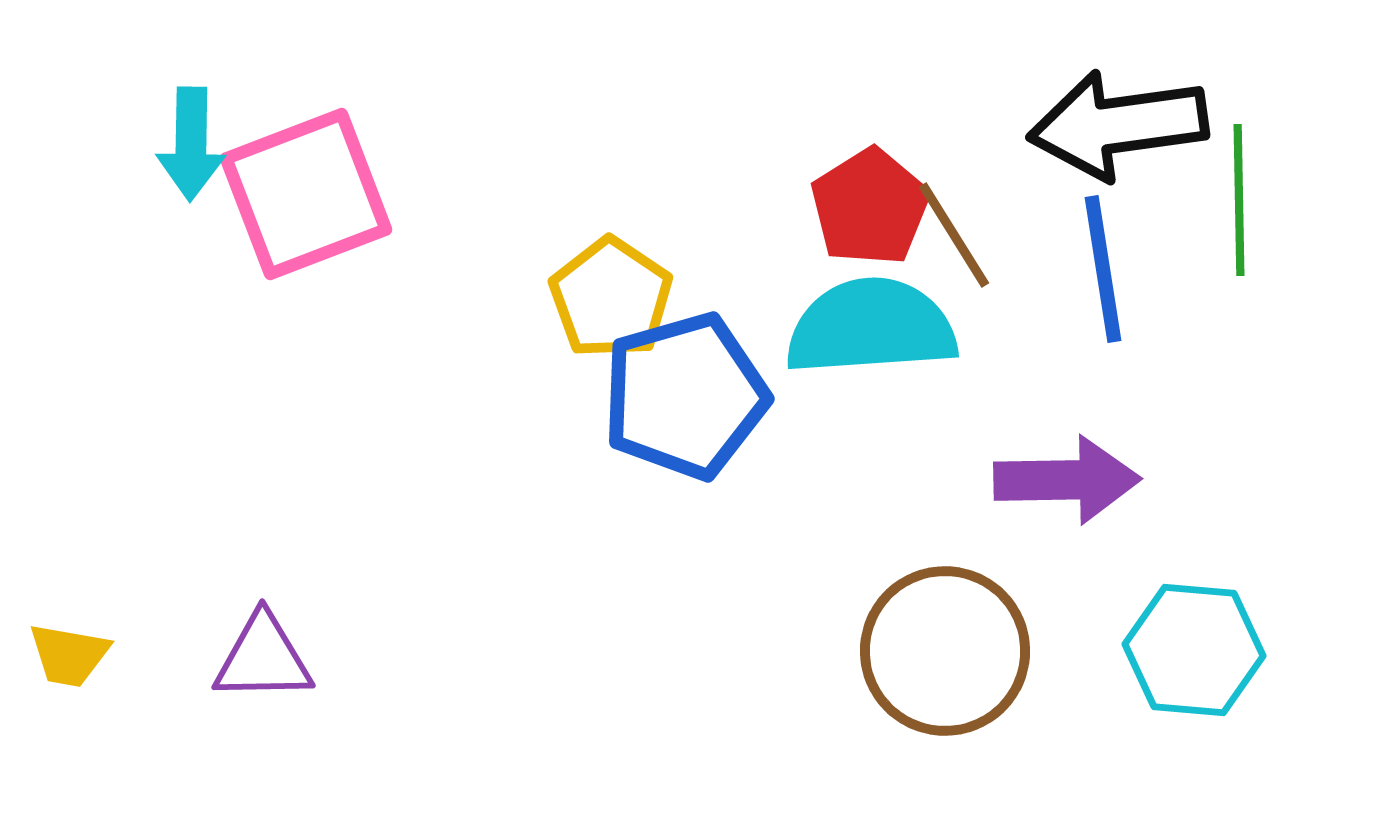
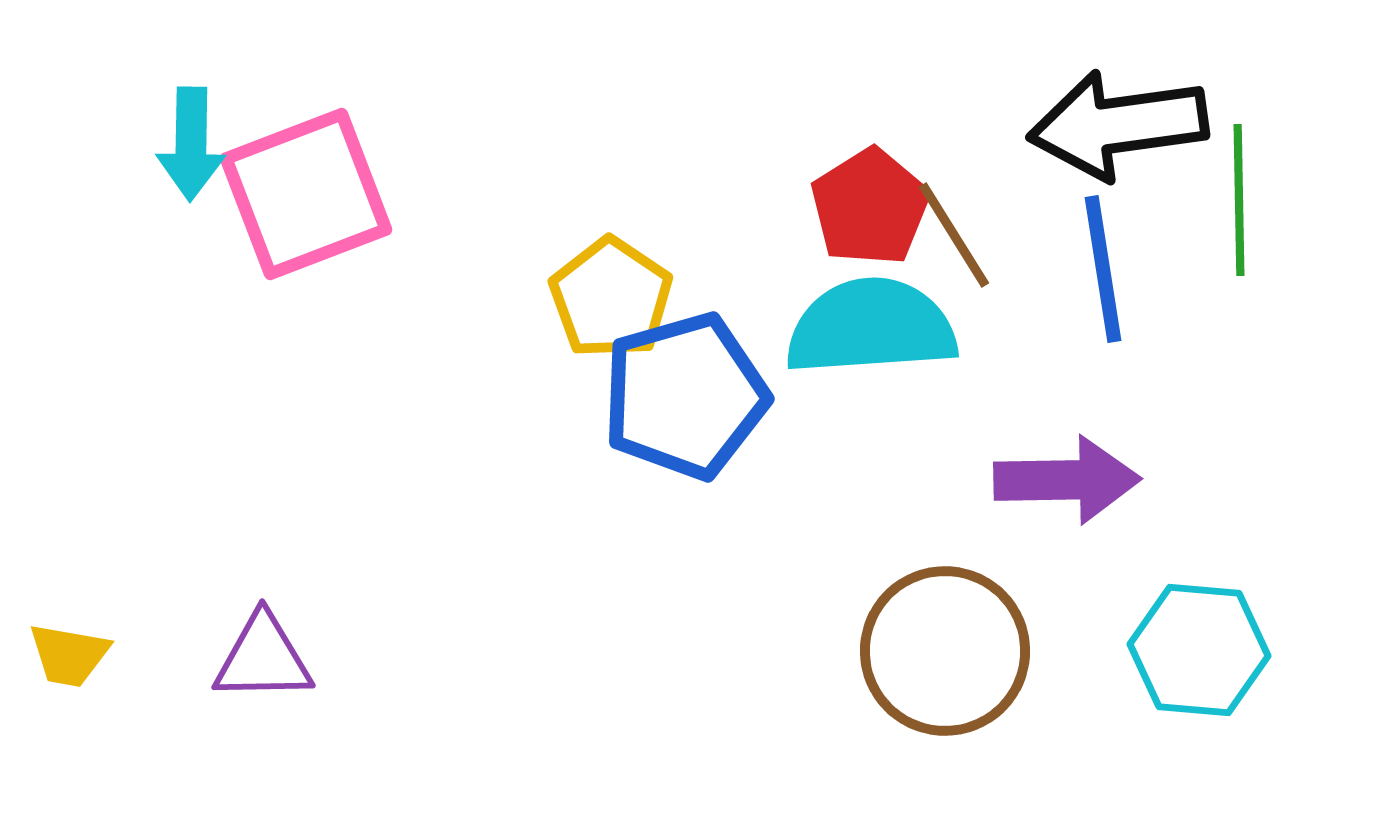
cyan hexagon: moved 5 px right
